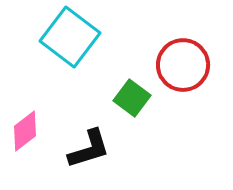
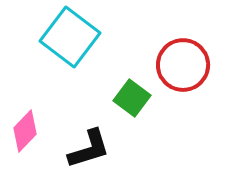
pink diamond: rotated 9 degrees counterclockwise
